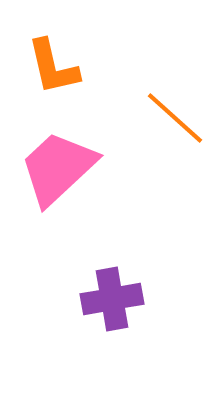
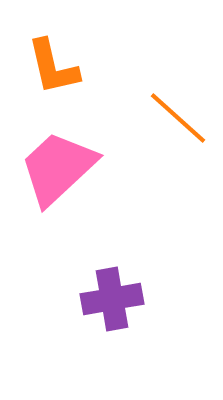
orange line: moved 3 px right
